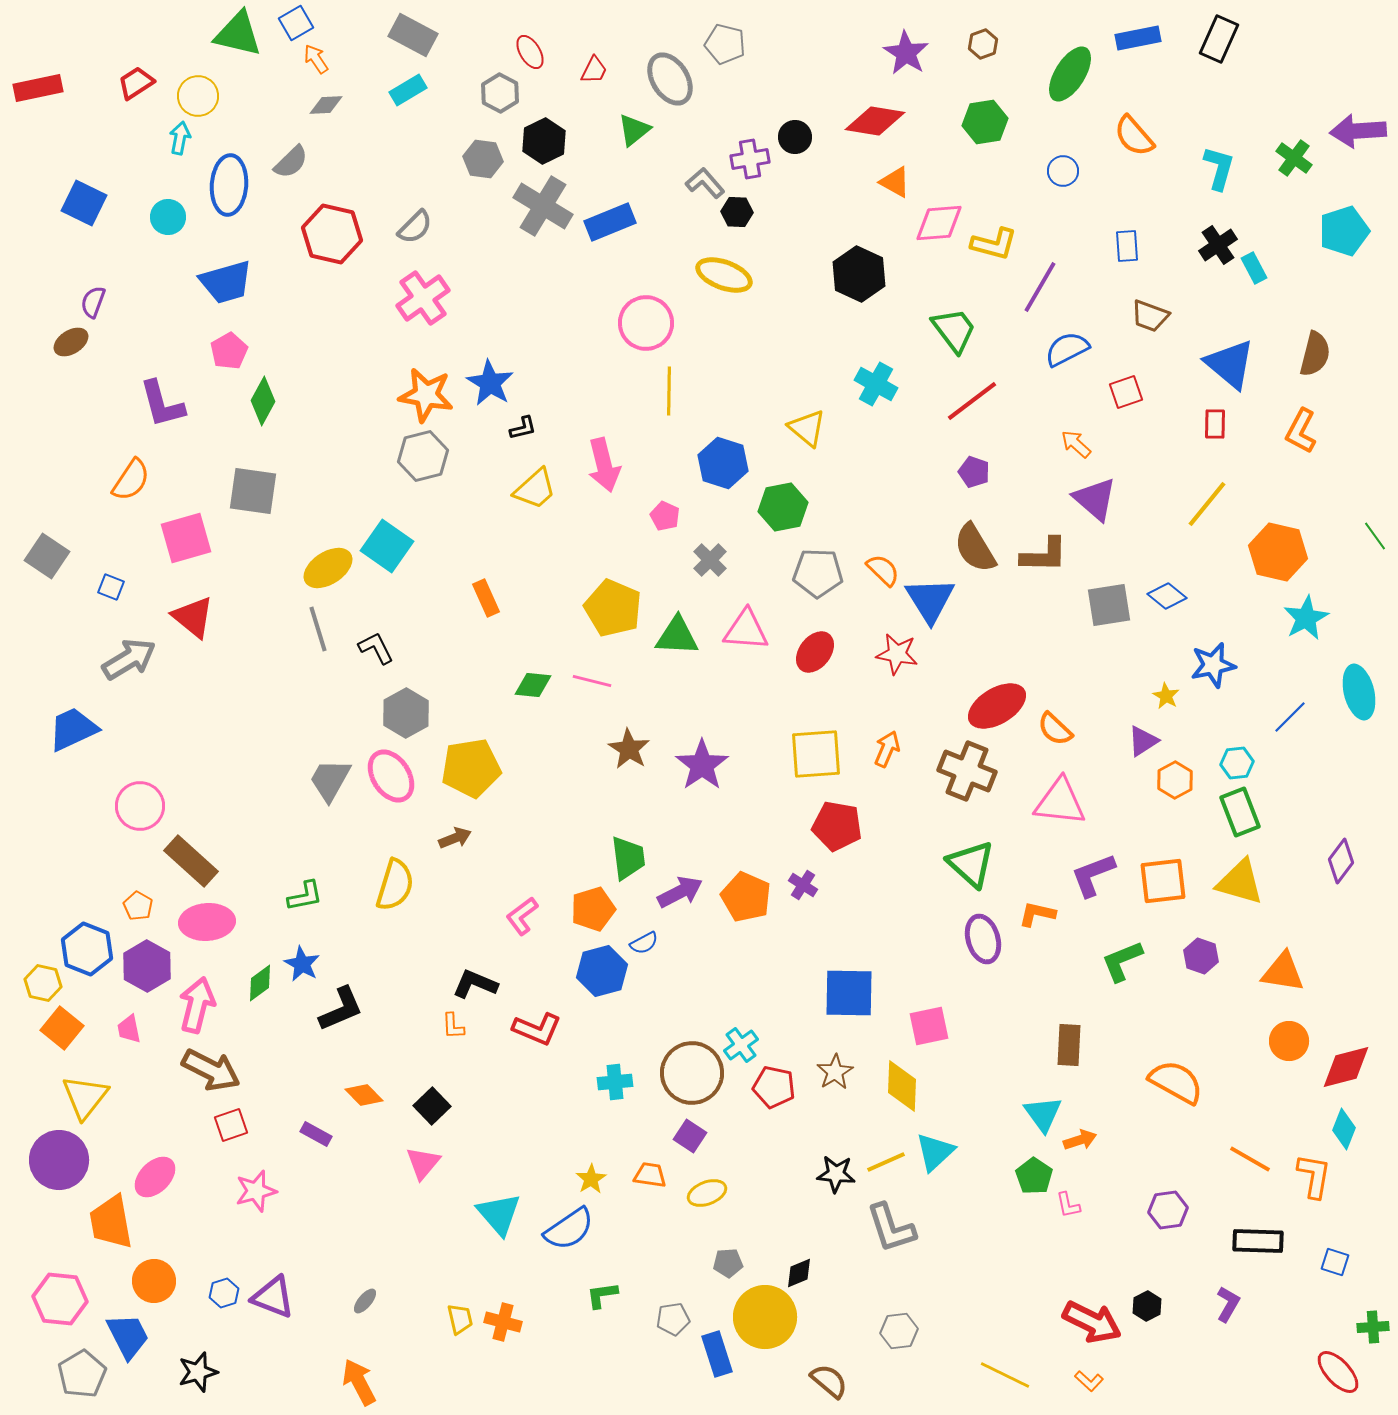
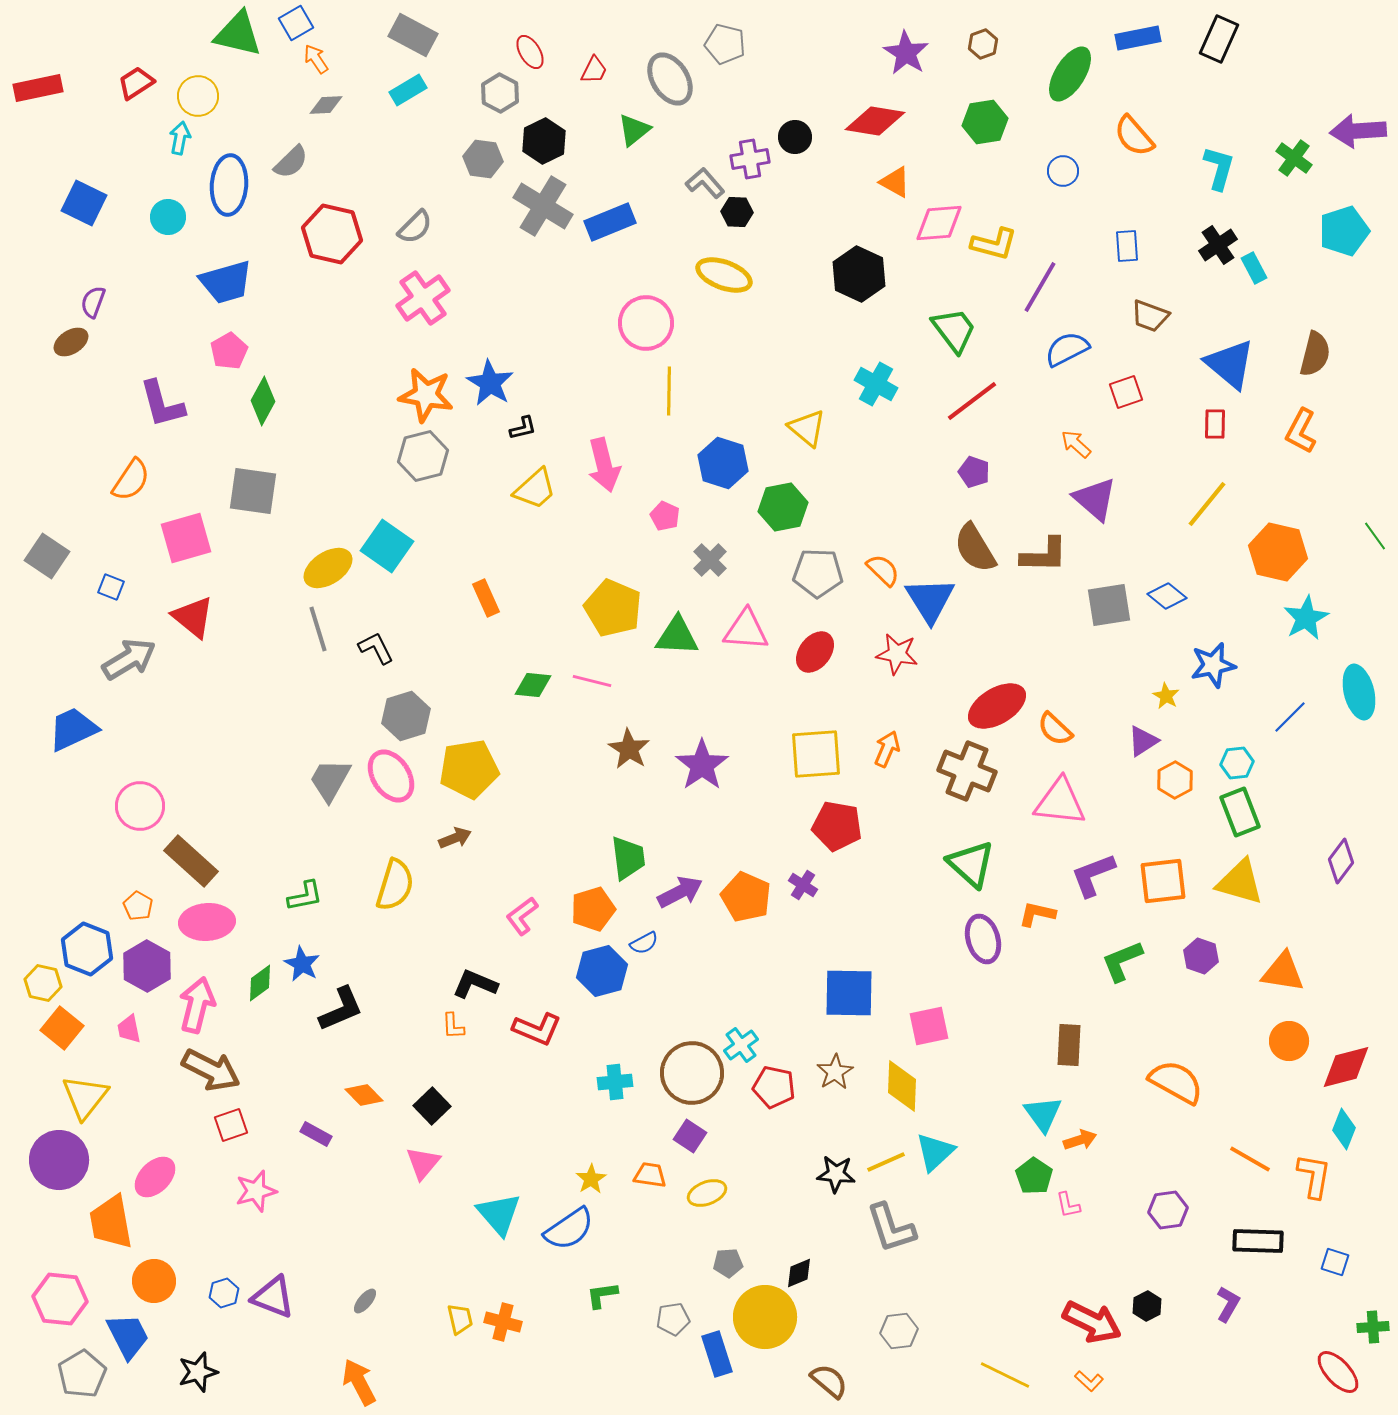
gray hexagon at (406, 713): moved 3 px down; rotated 12 degrees clockwise
yellow pentagon at (471, 768): moved 2 px left, 1 px down
